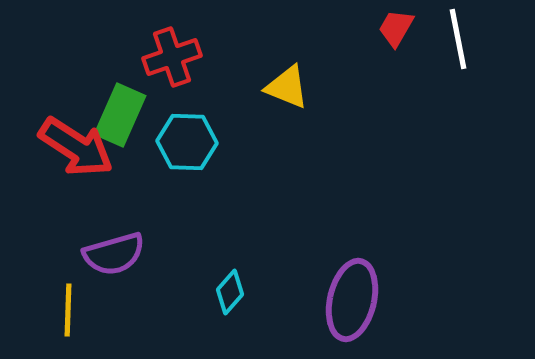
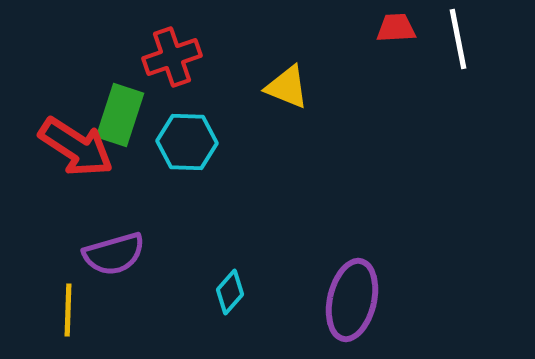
red trapezoid: rotated 57 degrees clockwise
green rectangle: rotated 6 degrees counterclockwise
